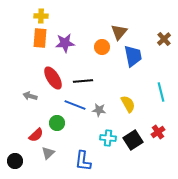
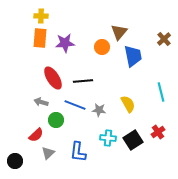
gray arrow: moved 11 px right, 6 px down
green circle: moved 1 px left, 3 px up
blue L-shape: moved 5 px left, 9 px up
